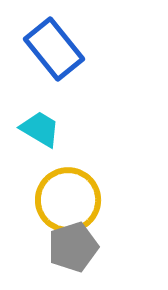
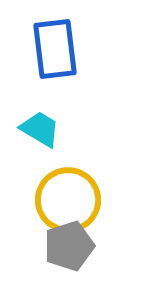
blue rectangle: moved 1 px right; rotated 32 degrees clockwise
gray pentagon: moved 4 px left, 1 px up
